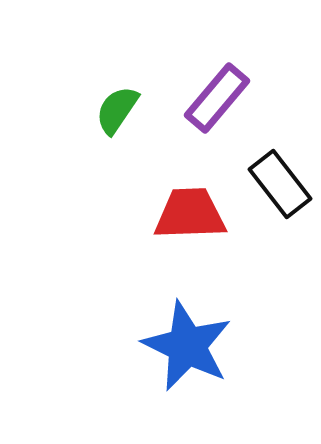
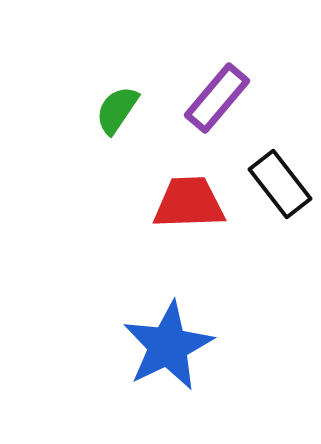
red trapezoid: moved 1 px left, 11 px up
blue star: moved 19 px left; rotated 20 degrees clockwise
